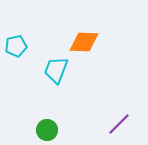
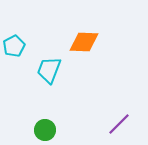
cyan pentagon: moved 2 px left; rotated 15 degrees counterclockwise
cyan trapezoid: moved 7 px left
green circle: moved 2 px left
